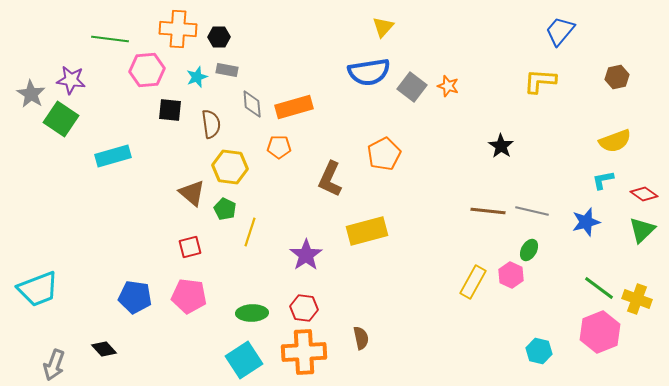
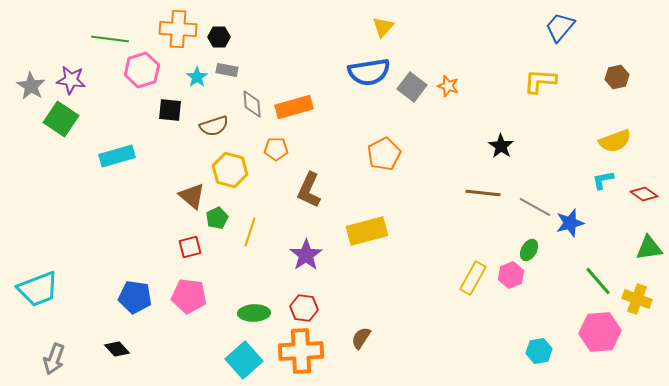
blue trapezoid at (560, 31): moved 4 px up
pink hexagon at (147, 70): moved 5 px left; rotated 12 degrees counterclockwise
cyan star at (197, 77): rotated 15 degrees counterclockwise
gray star at (31, 94): moved 8 px up
brown semicircle at (211, 124): moved 3 px right, 2 px down; rotated 80 degrees clockwise
orange pentagon at (279, 147): moved 3 px left, 2 px down
cyan rectangle at (113, 156): moved 4 px right
yellow hexagon at (230, 167): moved 3 px down; rotated 8 degrees clockwise
brown L-shape at (330, 179): moved 21 px left, 11 px down
brown triangle at (192, 193): moved 3 px down
green pentagon at (225, 209): moved 8 px left, 9 px down; rotated 20 degrees clockwise
brown line at (488, 211): moved 5 px left, 18 px up
gray line at (532, 211): moved 3 px right, 4 px up; rotated 16 degrees clockwise
blue star at (586, 222): moved 16 px left, 1 px down
green triangle at (642, 230): moved 7 px right, 18 px down; rotated 36 degrees clockwise
pink hexagon at (511, 275): rotated 15 degrees clockwise
yellow rectangle at (473, 282): moved 4 px up
green line at (599, 288): moved 1 px left, 7 px up; rotated 12 degrees clockwise
green ellipse at (252, 313): moved 2 px right
pink hexagon at (600, 332): rotated 18 degrees clockwise
brown semicircle at (361, 338): rotated 135 degrees counterclockwise
black diamond at (104, 349): moved 13 px right
cyan hexagon at (539, 351): rotated 25 degrees counterclockwise
orange cross at (304, 352): moved 3 px left, 1 px up
cyan square at (244, 360): rotated 9 degrees counterclockwise
gray arrow at (54, 365): moved 6 px up
